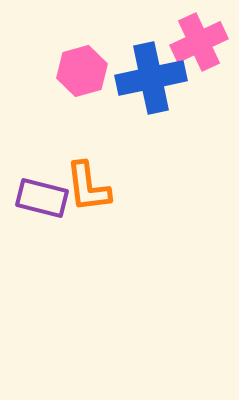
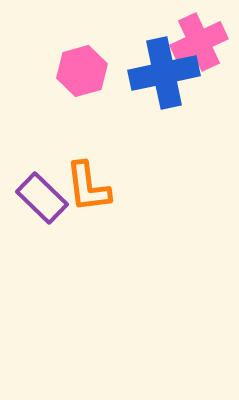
blue cross: moved 13 px right, 5 px up
purple rectangle: rotated 30 degrees clockwise
